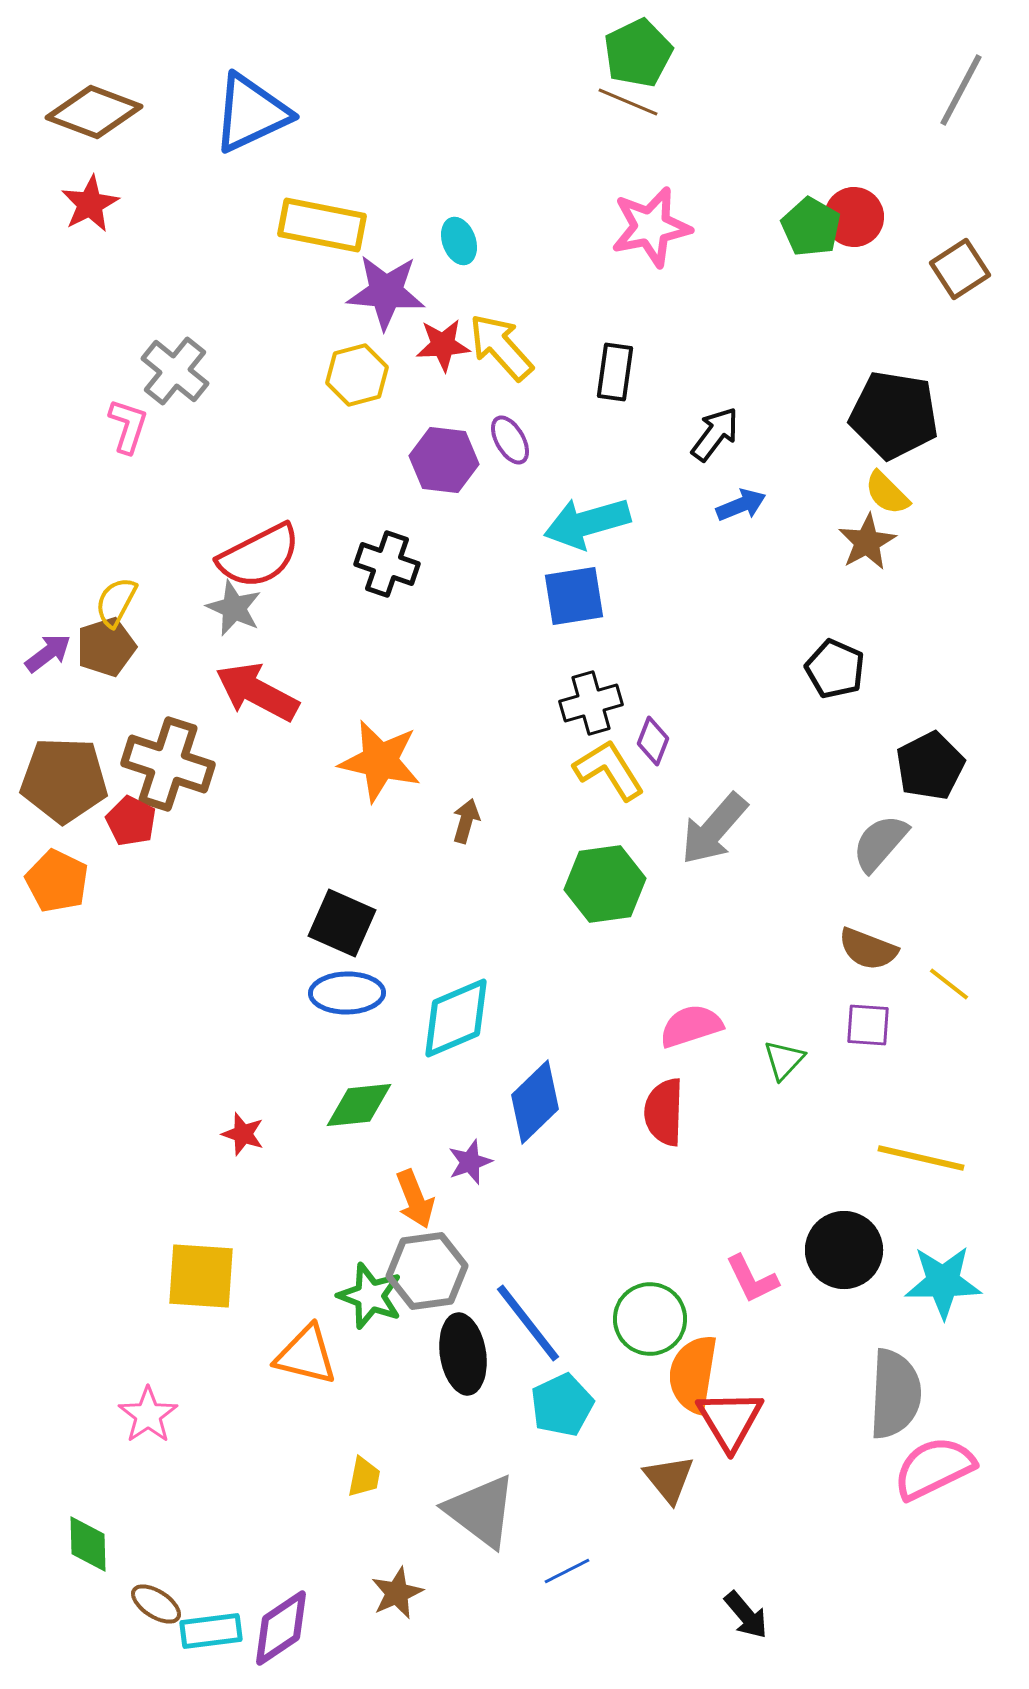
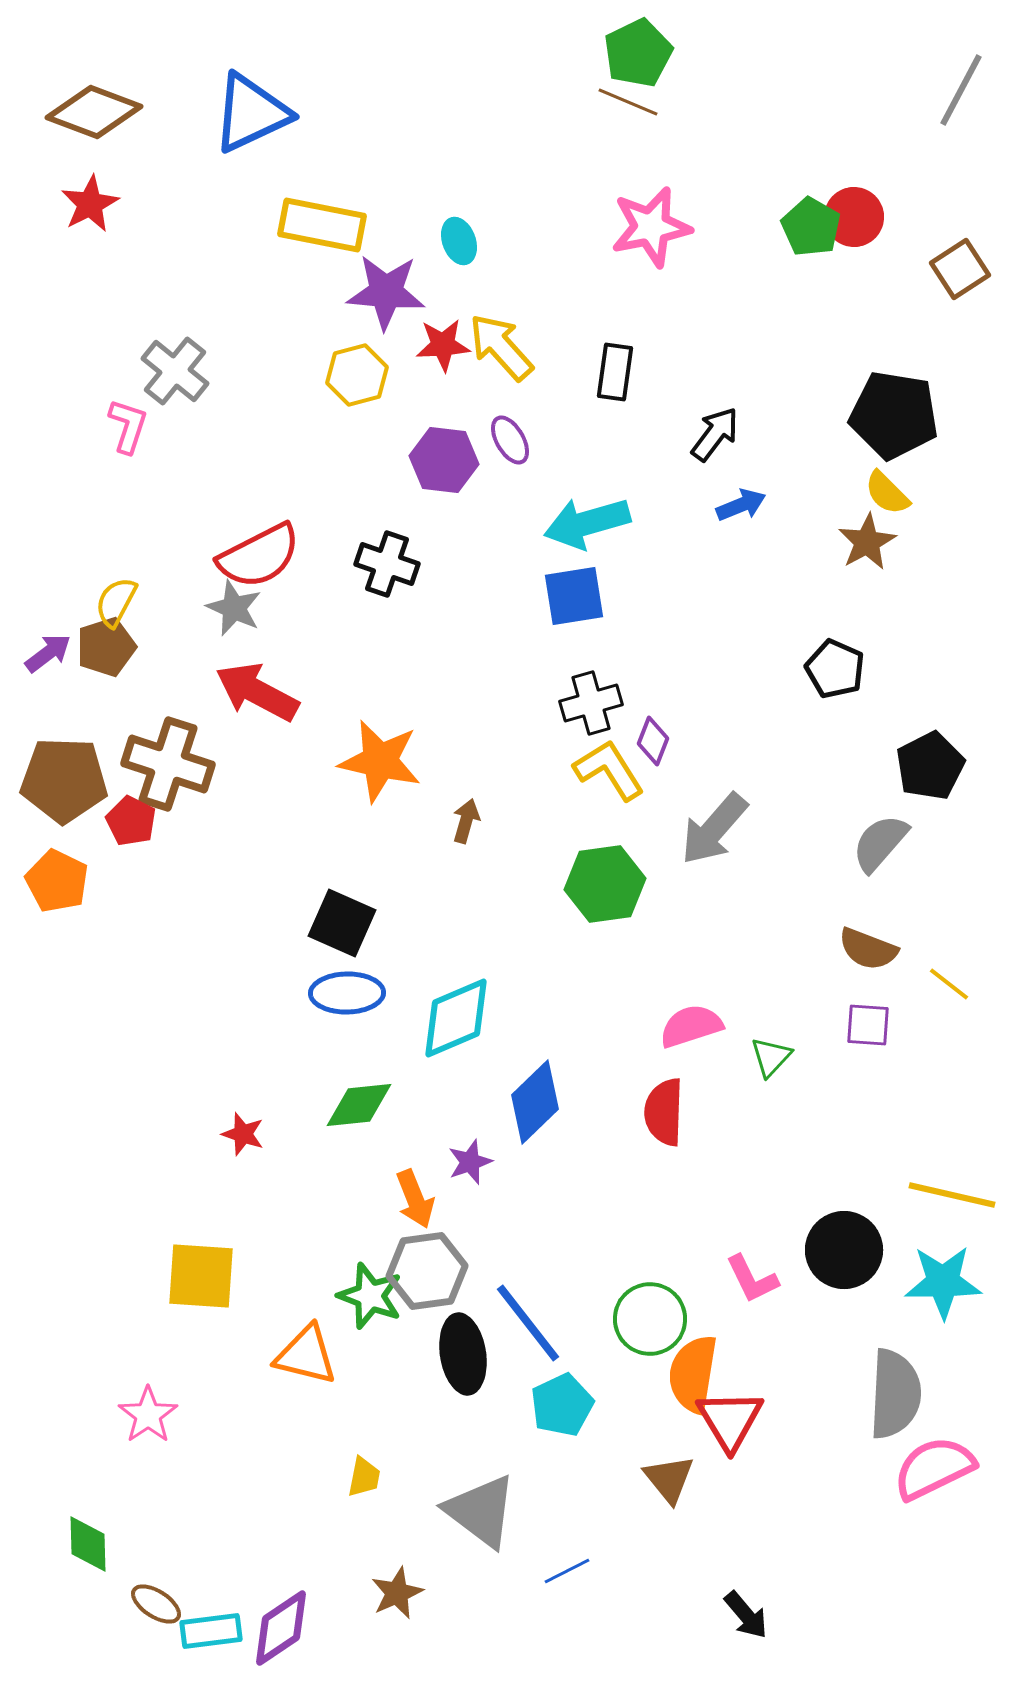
green triangle at (784, 1060): moved 13 px left, 3 px up
yellow line at (921, 1158): moved 31 px right, 37 px down
